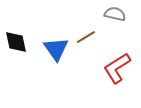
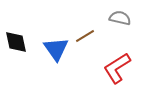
gray semicircle: moved 5 px right, 4 px down
brown line: moved 1 px left, 1 px up
